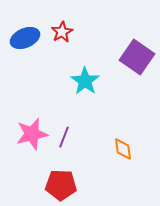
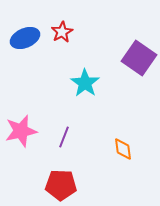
purple square: moved 2 px right, 1 px down
cyan star: moved 2 px down
pink star: moved 11 px left, 3 px up
